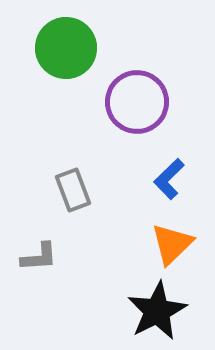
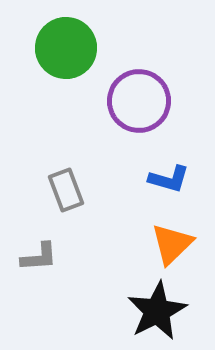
purple circle: moved 2 px right, 1 px up
blue L-shape: rotated 120 degrees counterclockwise
gray rectangle: moved 7 px left
